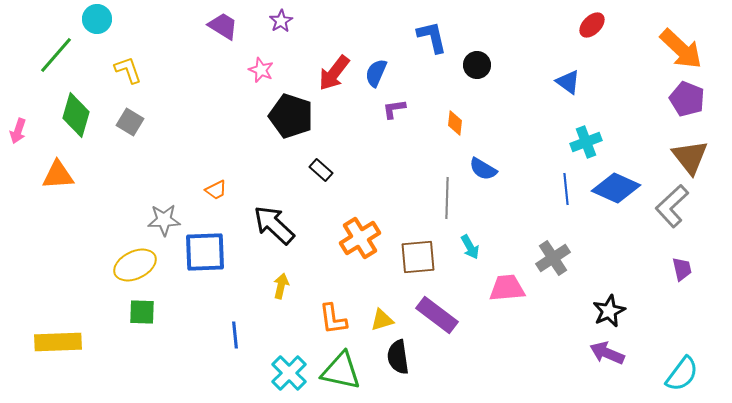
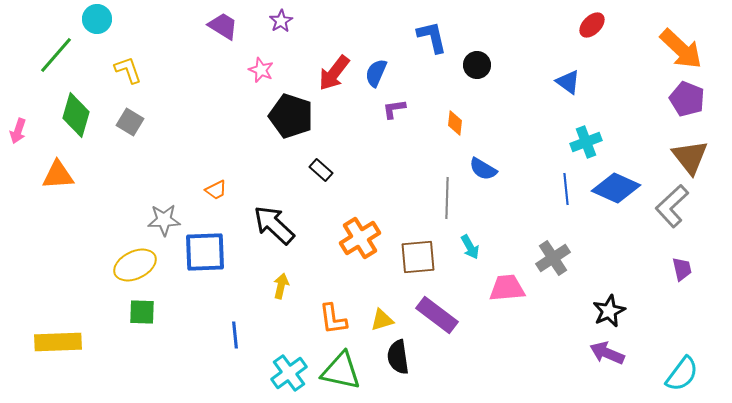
cyan cross at (289, 373): rotated 9 degrees clockwise
